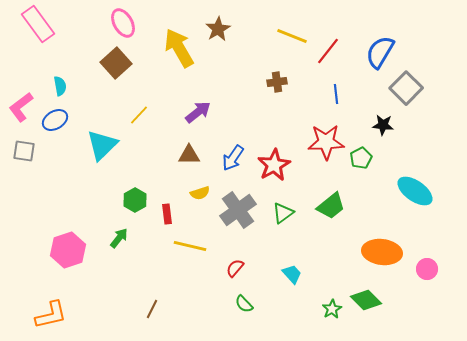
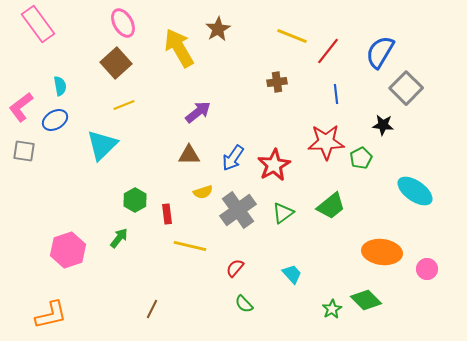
yellow line at (139, 115): moved 15 px left, 10 px up; rotated 25 degrees clockwise
yellow semicircle at (200, 193): moved 3 px right, 1 px up
